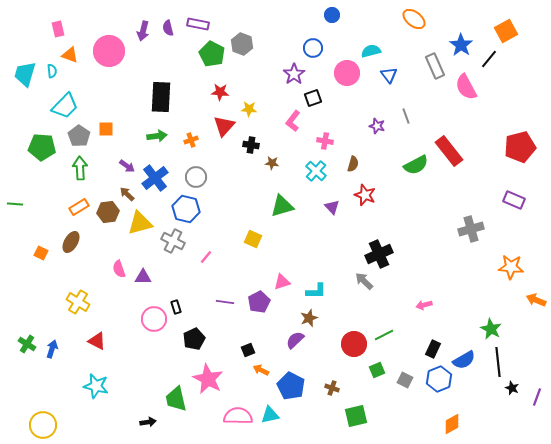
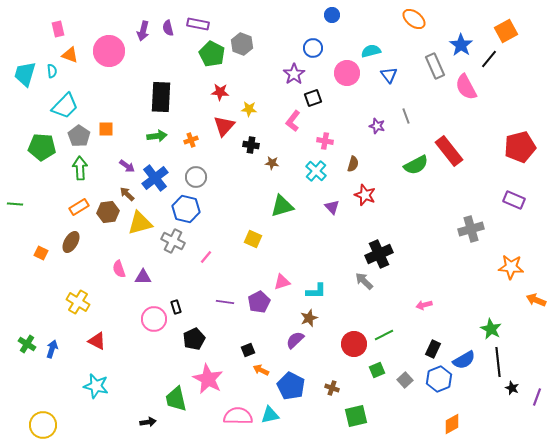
gray square at (405, 380): rotated 21 degrees clockwise
